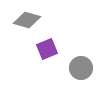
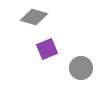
gray diamond: moved 7 px right, 3 px up
